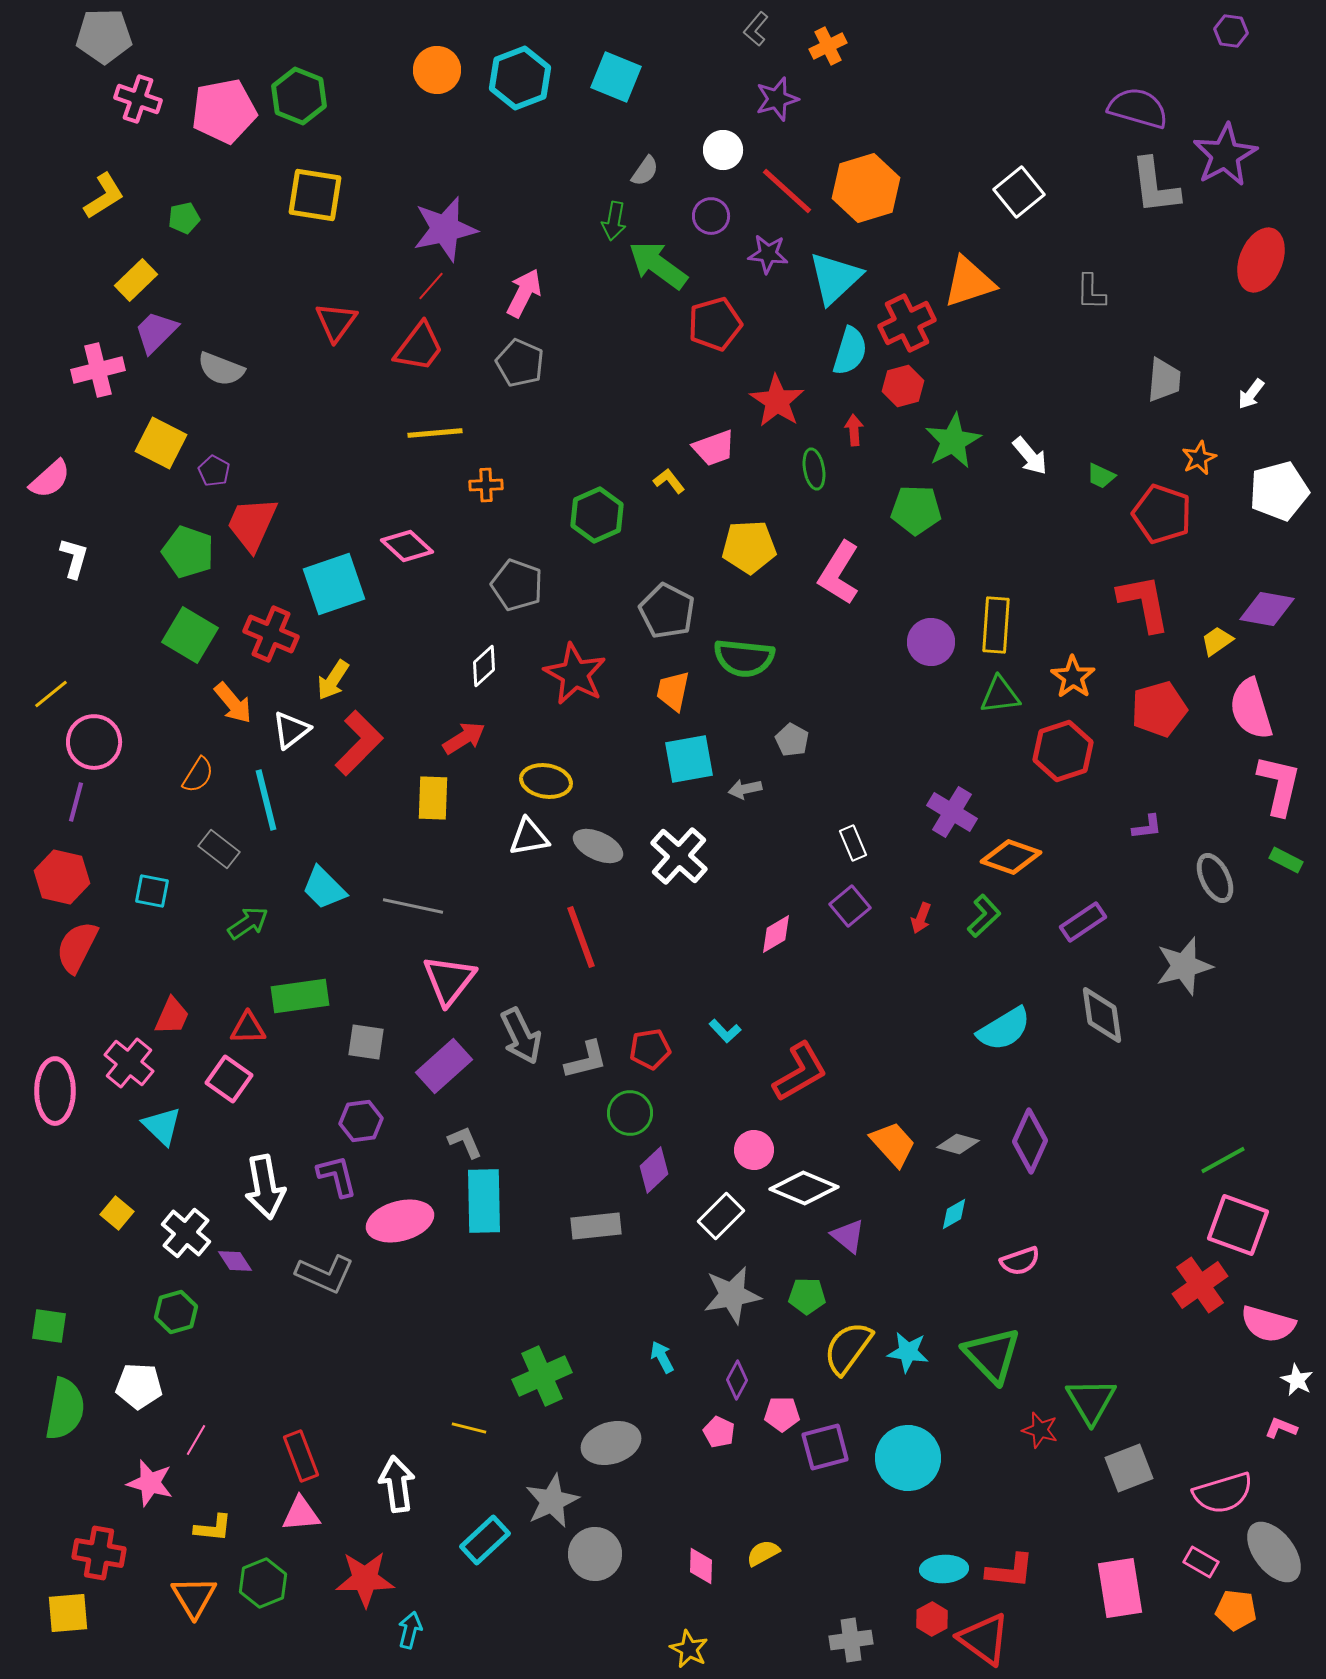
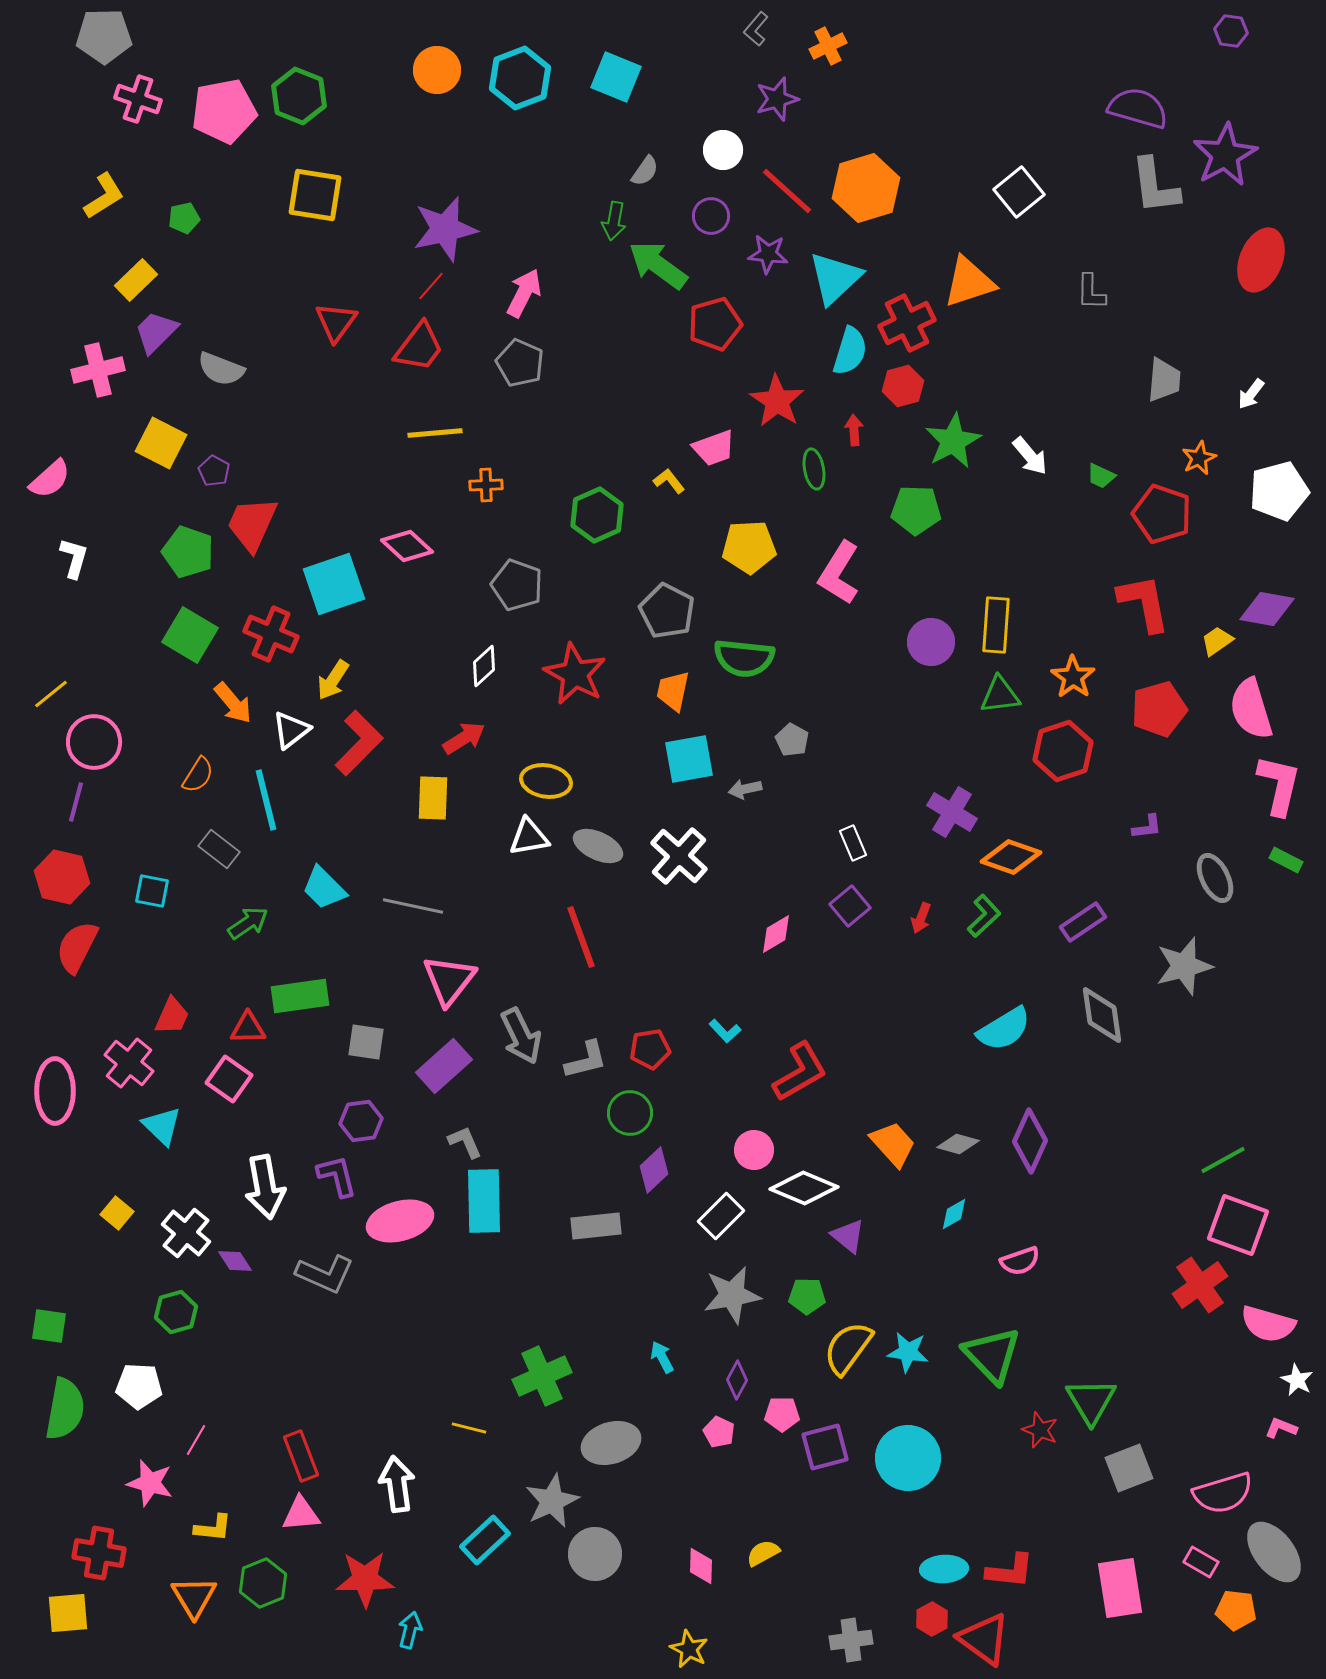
red star at (1040, 1430): rotated 6 degrees clockwise
